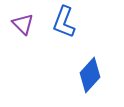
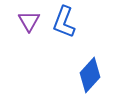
purple triangle: moved 6 px right, 3 px up; rotated 15 degrees clockwise
